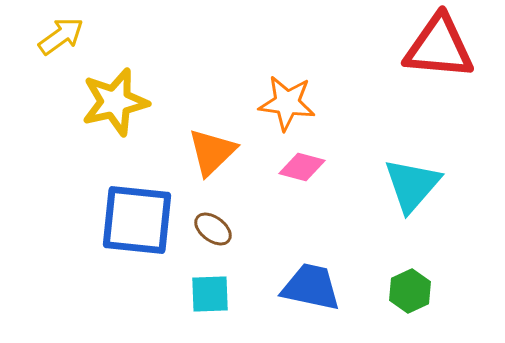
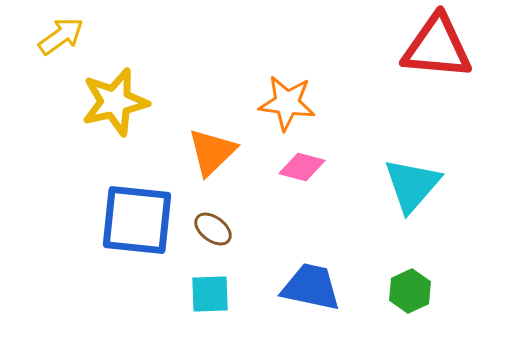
red triangle: moved 2 px left
